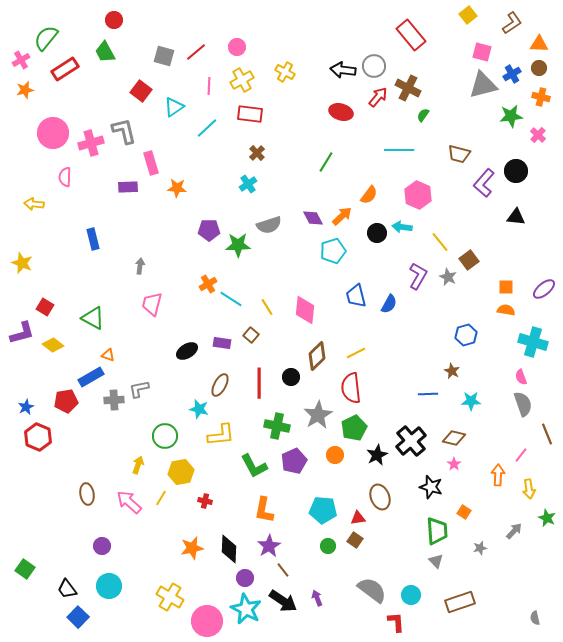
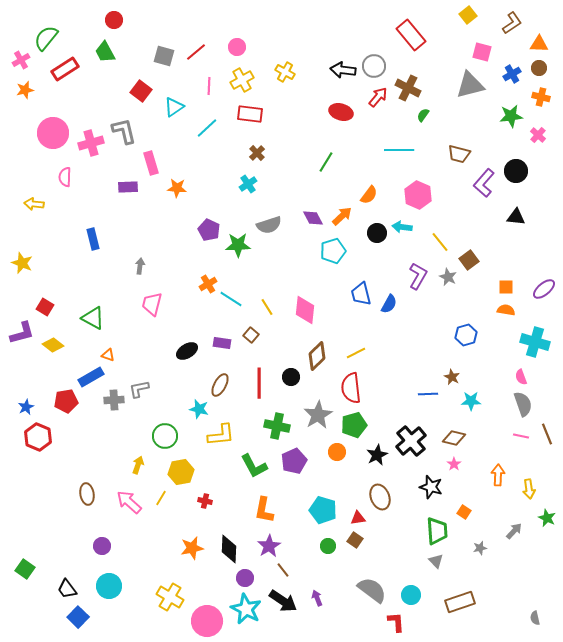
gray triangle at (483, 85): moved 13 px left
purple pentagon at (209, 230): rotated 25 degrees clockwise
blue trapezoid at (356, 296): moved 5 px right, 2 px up
cyan cross at (533, 342): moved 2 px right
brown star at (452, 371): moved 6 px down
green pentagon at (354, 428): moved 3 px up; rotated 10 degrees clockwise
orange circle at (335, 455): moved 2 px right, 3 px up
pink line at (521, 455): moved 19 px up; rotated 63 degrees clockwise
cyan pentagon at (323, 510): rotated 12 degrees clockwise
